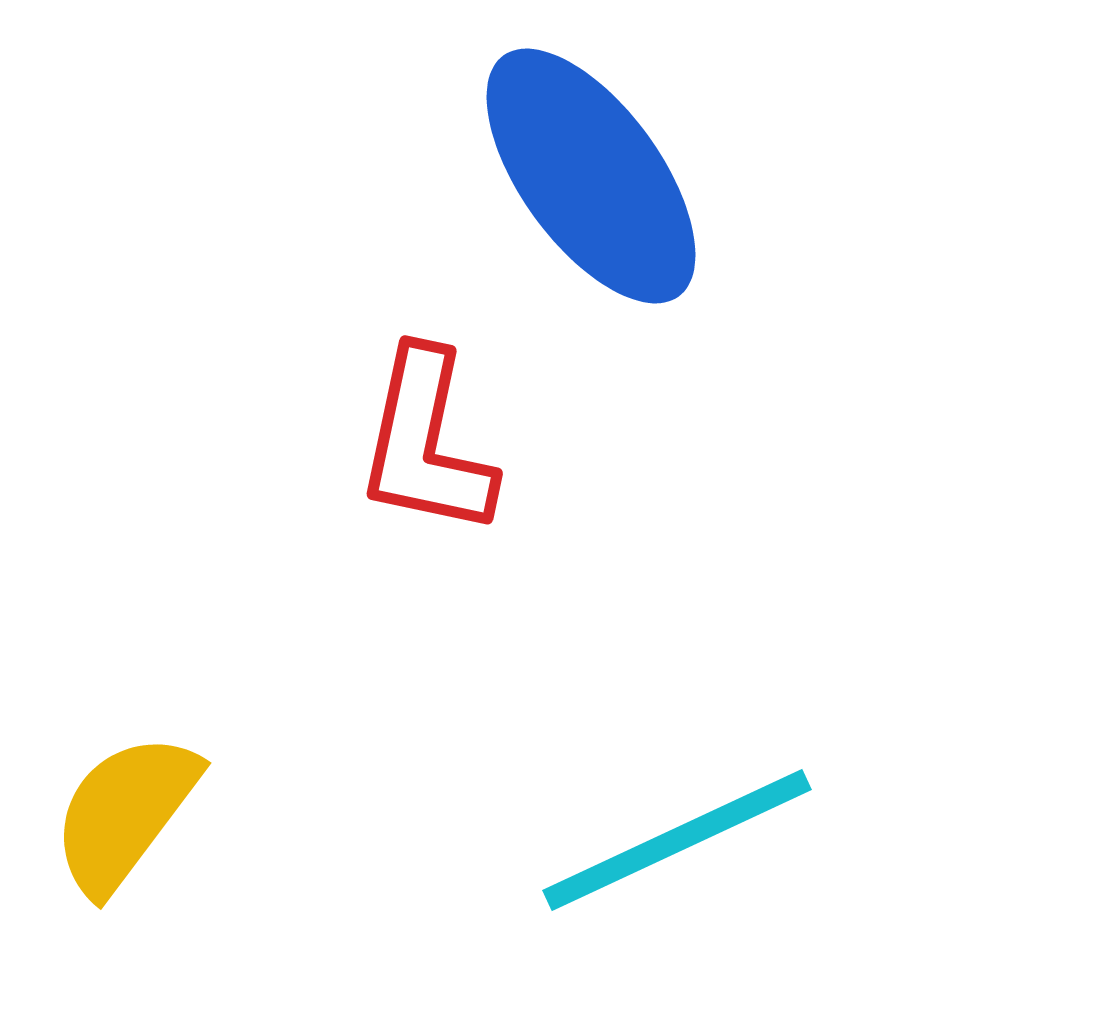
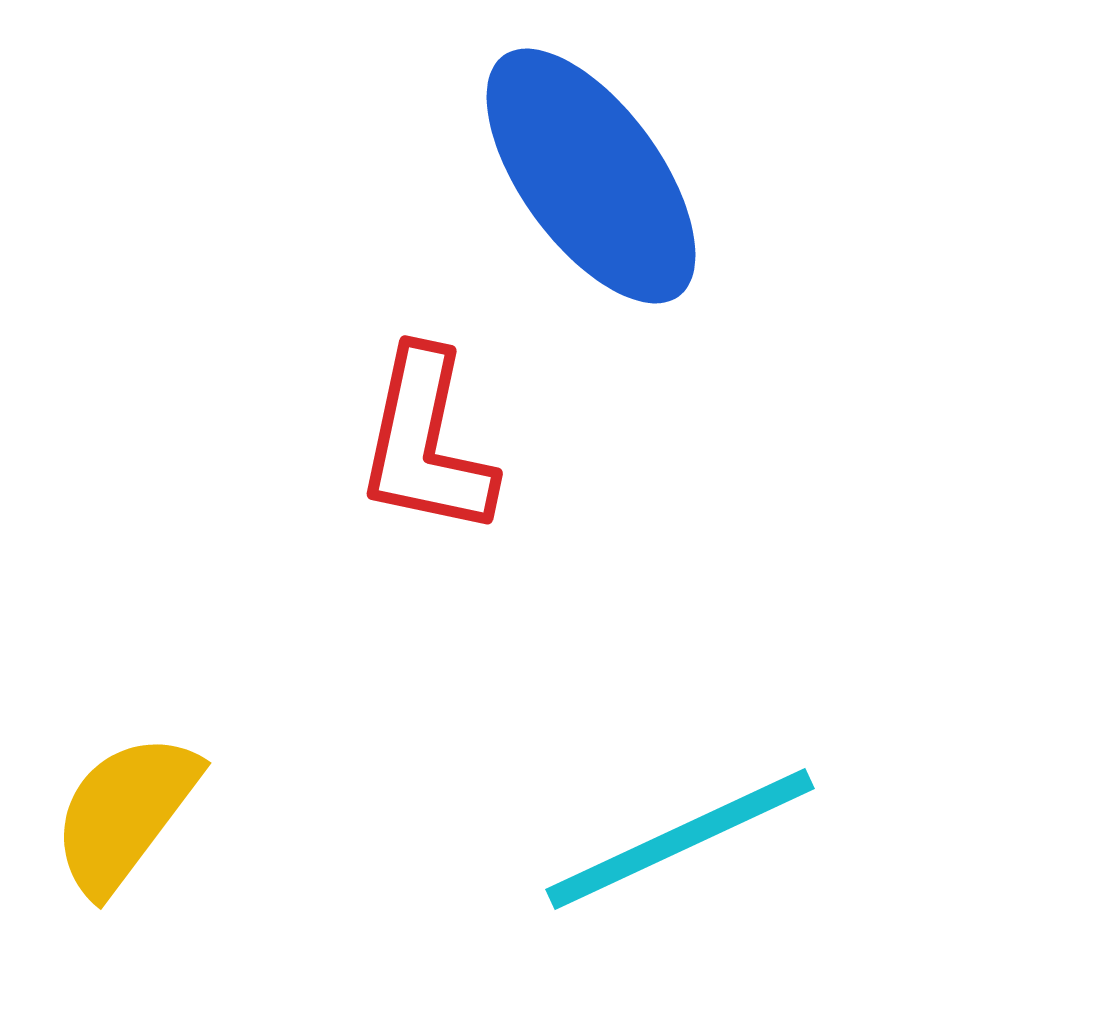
cyan line: moved 3 px right, 1 px up
